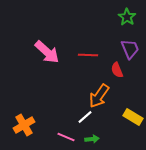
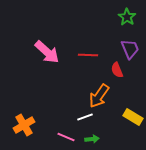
white line: rotated 21 degrees clockwise
